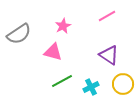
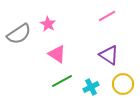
pink star: moved 15 px left, 2 px up; rotated 14 degrees counterclockwise
pink triangle: moved 4 px right, 2 px down; rotated 18 degrees clockwise
